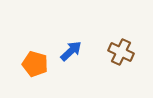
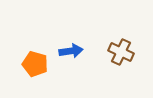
blue arrow: rotated 35 degrees clockwise
